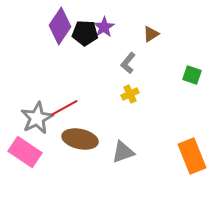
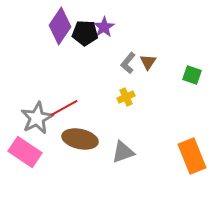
brown triangle: moved 3 px left, 28 px down; rotated 24 degrees counterclockwise
yellow cross: moved 4 px left, 3 px down
